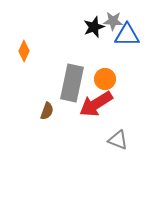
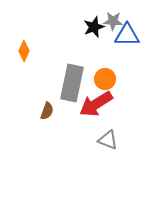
gray triangle: moved 10 px left
